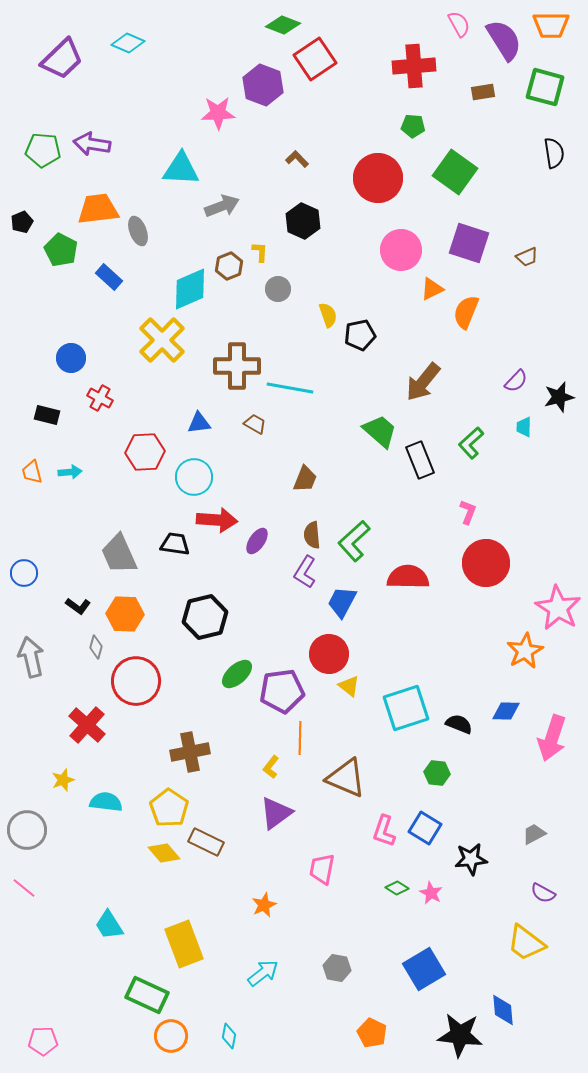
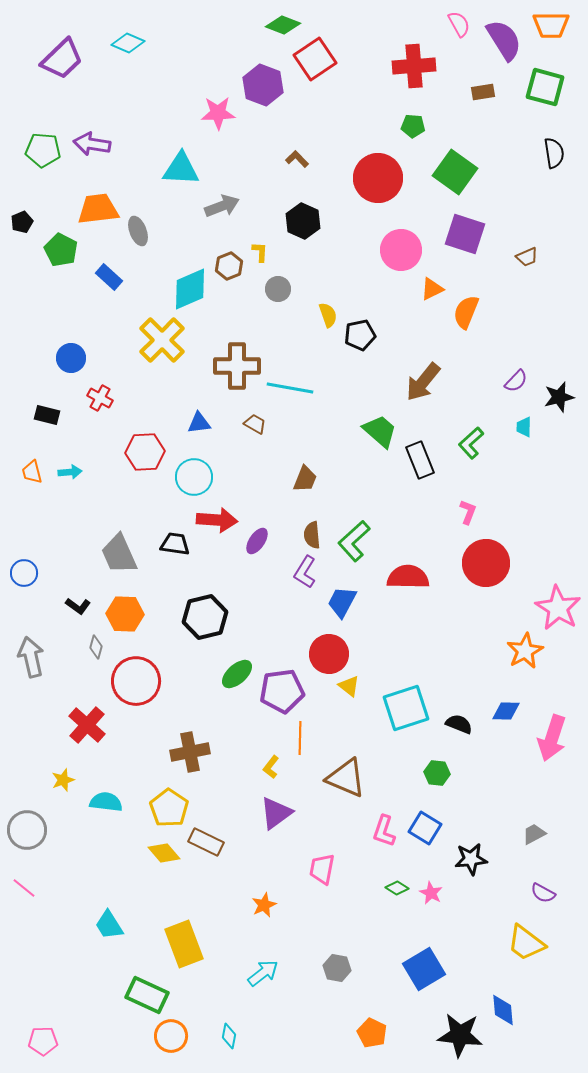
purple square at (469, 243): moved 4 px left, 9 px up
